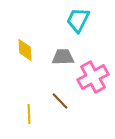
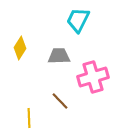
yellow diamond: moved 5 px left, 2 px up; rotated 35 degrees clockwise
gray trapezoid: moved 4 px left, 1 px up
pink cross: rotated 12 degrees clockwise
yellow line: moved 4 px down
